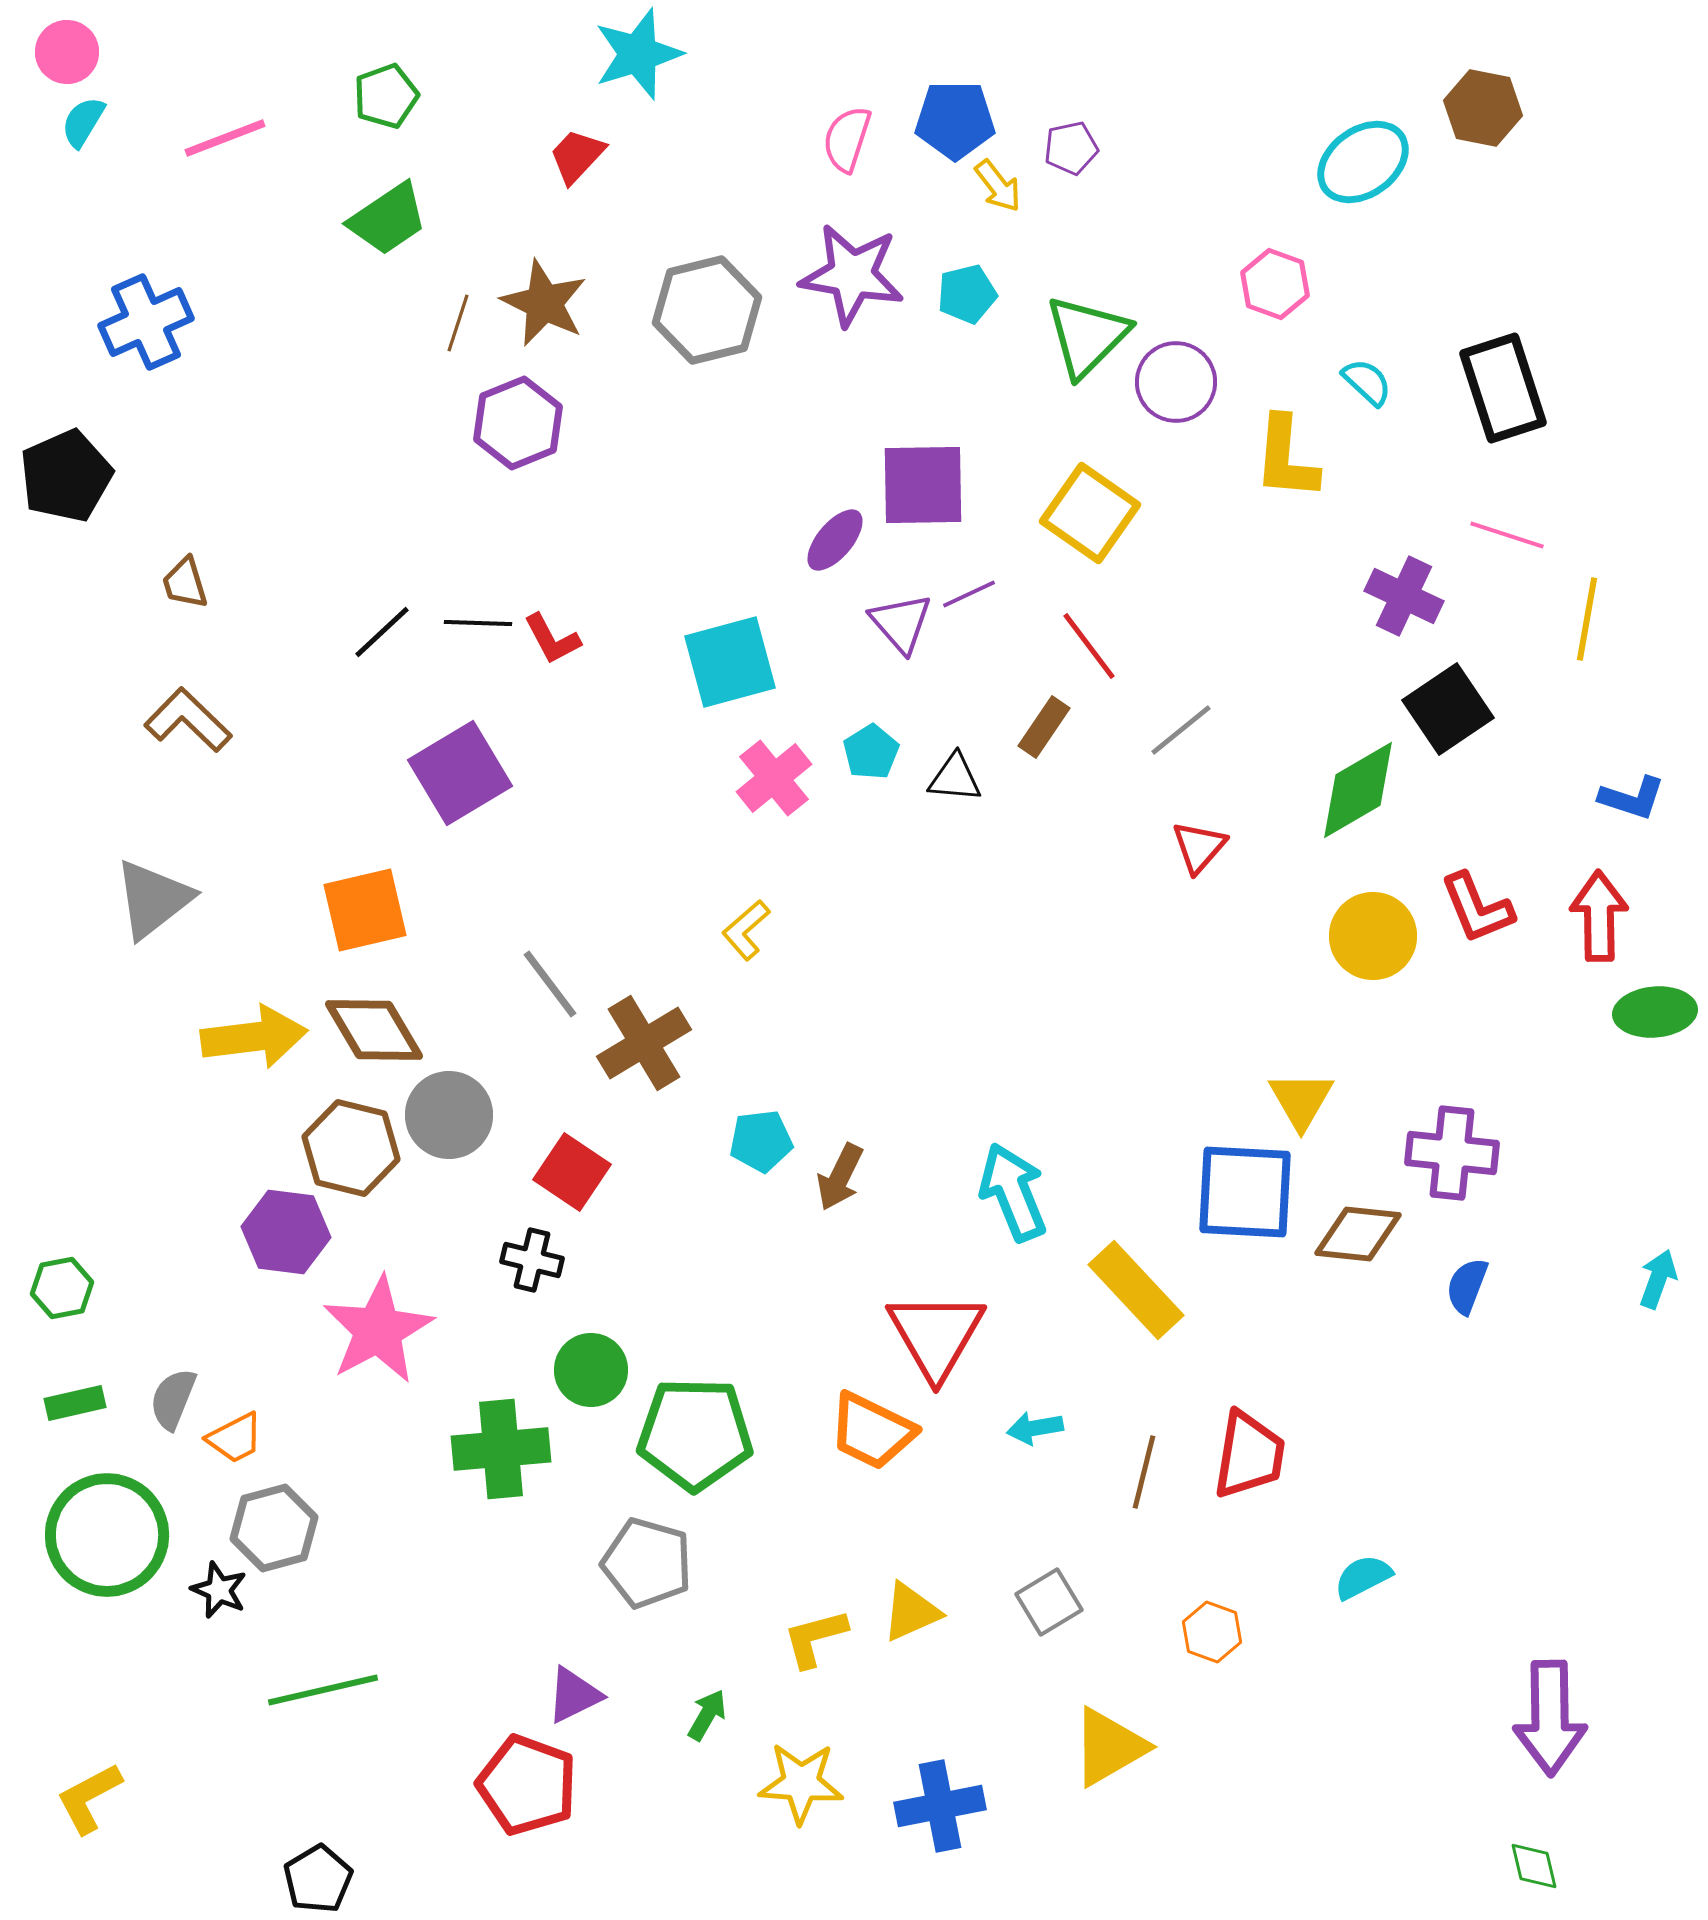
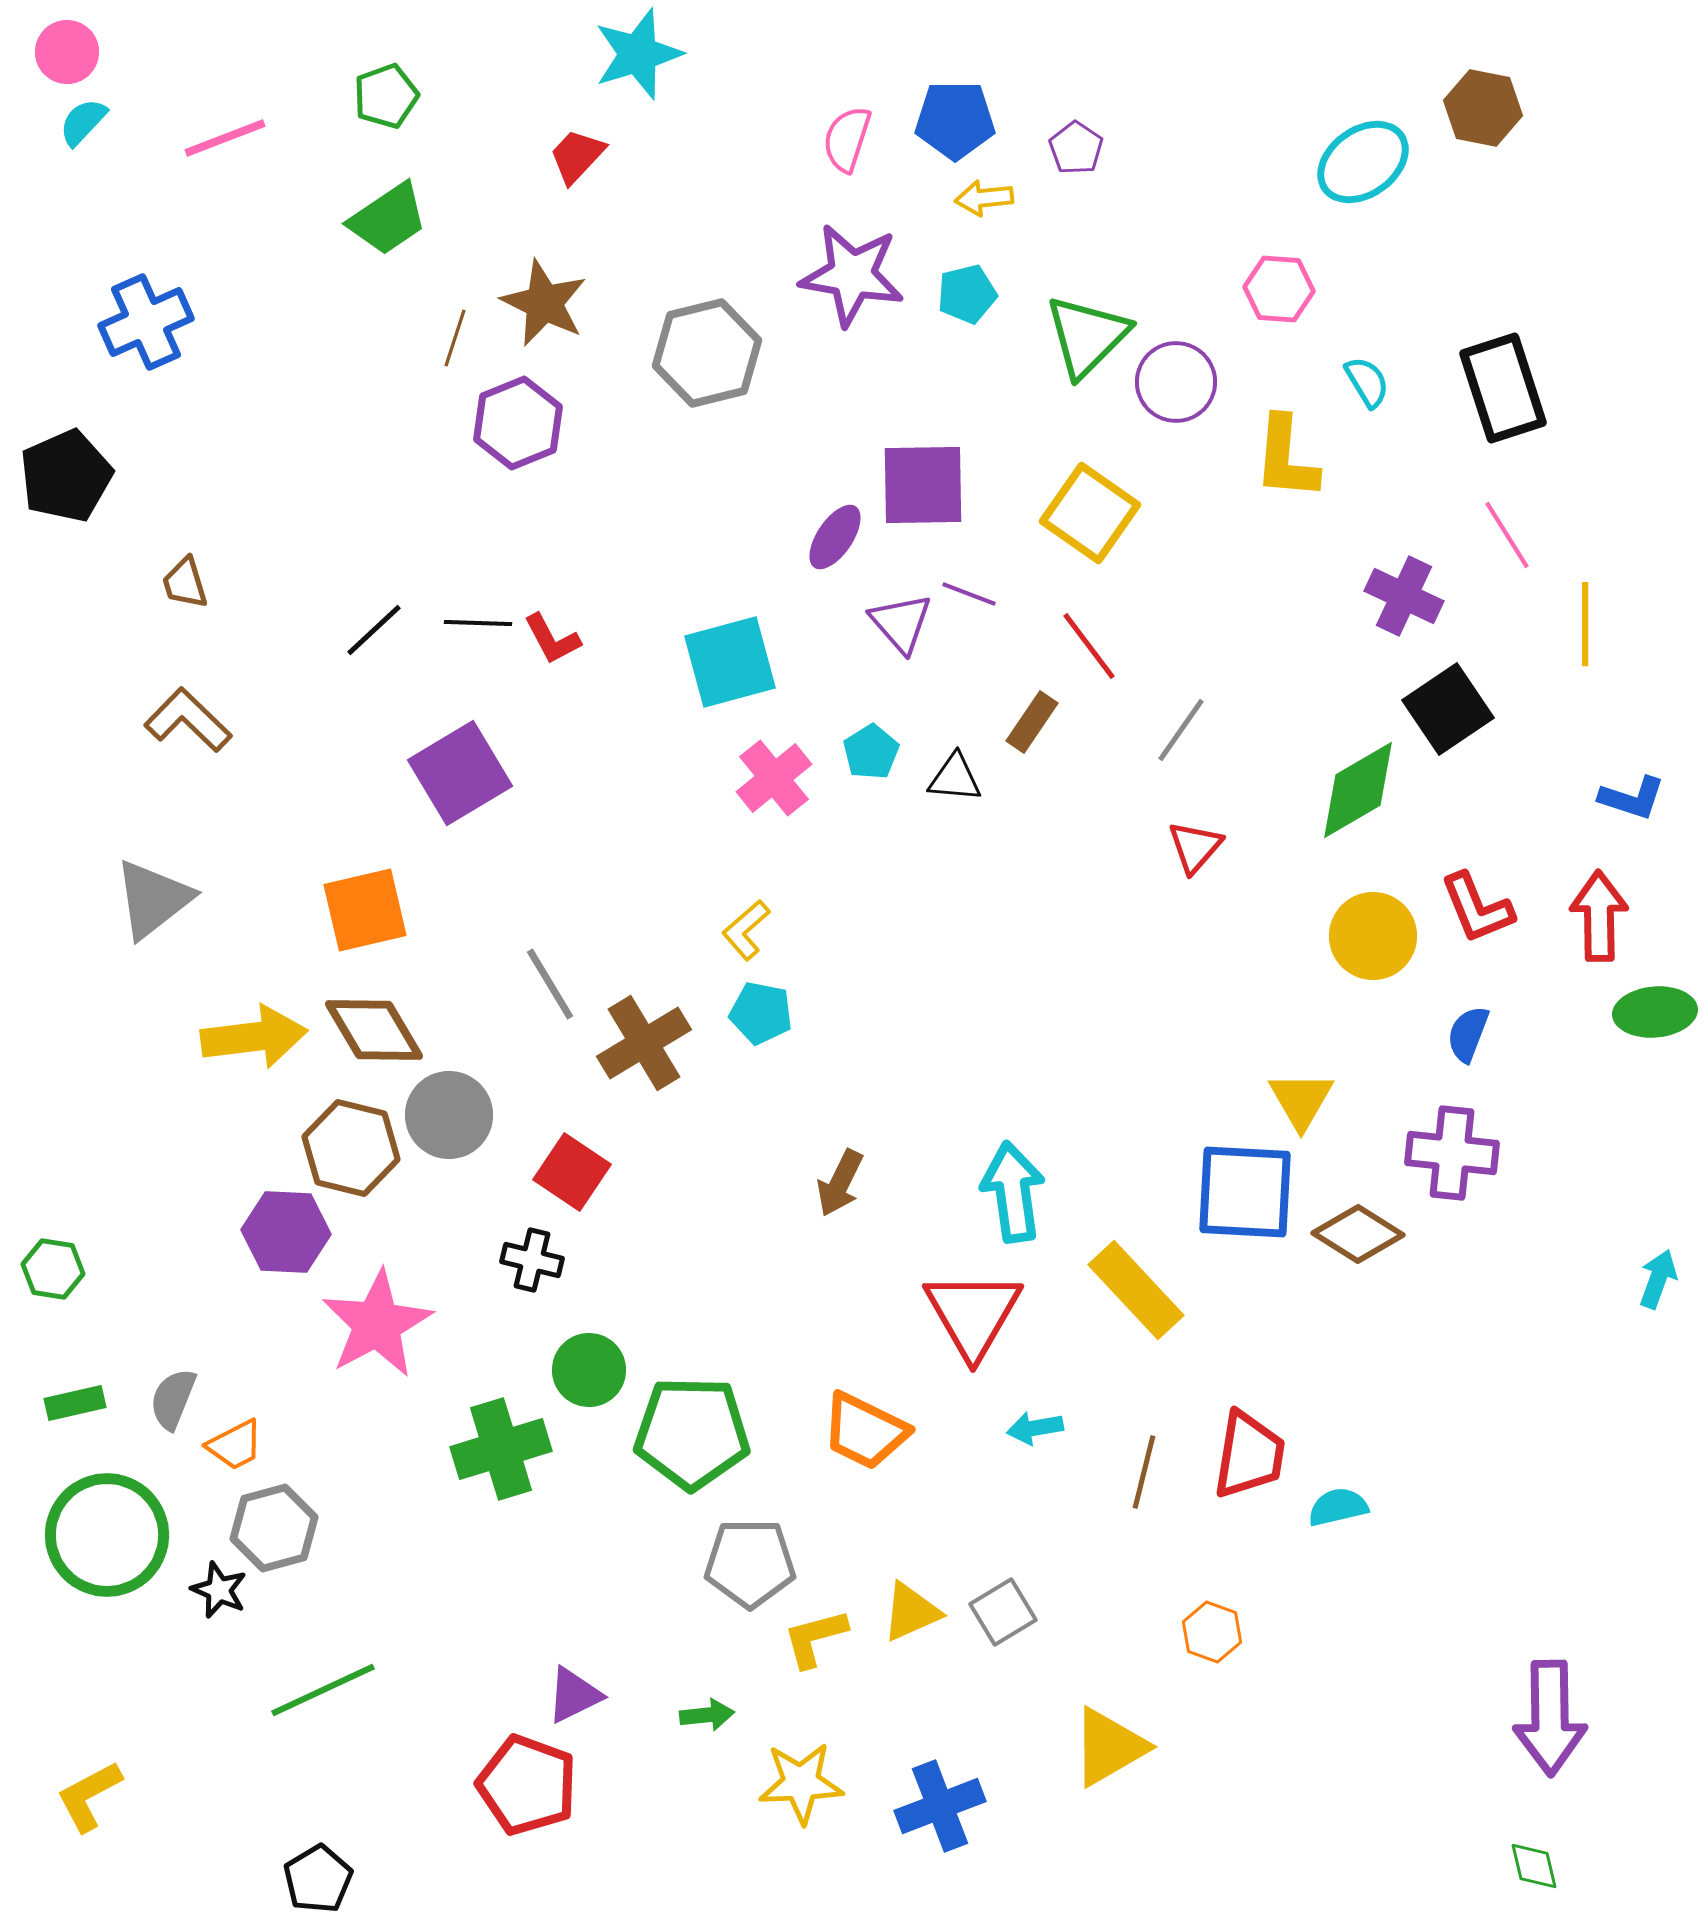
cyan semicircle at (83, 122): rotated 12 degrees clockwise
purple pentagon at (1071, 148): moved 5 px right; rotated 26 degrees counterclockwise
yellow arrow at (998, 186): moved 14 px left, 12 px down; rotated 122 degrees clockwise
pink hexagon at (1275, 284): moved 4 px right, 5 px down; rotated 16 degrees counterclockwise
gray hexagon at (707, 310): moved 43 px down
brown line at (458, 323): moved 3 px left, 15 px down
cyan semicircle at (1367, 382): rotated 16 degrees clockwise
pink line at (1507, 535): rotated 40 degrees clockwise
purple ellipse at (835, 540): moved 3 px up; rotated 6 degrees counterclockwise
purple line at (969, 594): rotated 46 degrees clockwise
yellow line at (1587, 619): moved 2 px left, 5 px down; rotated 10 degrees counterclockwise
black line at (382, 632): moved 8 px left, 2 px up
brown rectangle at (1044, 727): moved 12 px left, 5 px up
gray line at (1181, 730): rotated 16 degrees counterclockwise
red triangle at (1199, 847): moved 4 px left
gray line at (550, 984): rotated 6 degrees clockwise
cyan pentagon at (761, 1141): moved 128 px up; rotated 18 degrees clockwise
brown arrow at (840, 1177): moved 6 px down
cyan arrow at (1013, 1192): rotated 14 degrees clockwise
purple hexagon at (286, 1232): rotated 4 degrees counterclockwise
brown diamond at (1358, 1234): rotated 26 degrees clockwise
blue semicircle at (1467, 1286): moved 1 px right, 252 px up
green hexagon at (62, 1288): moved 9 px left, 19 px up; rotated 20 degrees clockwise
pink star at (378, 1330): moved 1 px left, 6 px up
red triangle at (936, 1335): moved 37 px right, 21 px up
green circle at (591, 1370): moved 2 px left
orange trapezoid at (872, 1431): moved 7 px left
green pentagon at (695, 1434): moved 3 px left, 1 px up
orange trapezoid at (235, 1438): moved 7 px down
green cross at (501, 1449): rotated 12 degrees counterclockwise
gray pentagon at (647, 1563): moved 103 px right; rotated 16 degrees counterclockwise
cyan semicircle at (1363, 1577): moved 25 px left, 70 px up; rotated 14 degrees clockwise
gray square at (1049, 1602): moved 46 px left, 10 px down
green line at (323, 1690): rotated 12 degrees counterclockwise
green arrow at (707, 1715): rotated 54 degrees clockwise
yellow star at (801, 1783): rotated 6 degrees counterclockwise
yellow L-shape at (89, 1798): moved 2 px up
blue cross at (940, 1806): rotated 10 degrees counterclockwise
